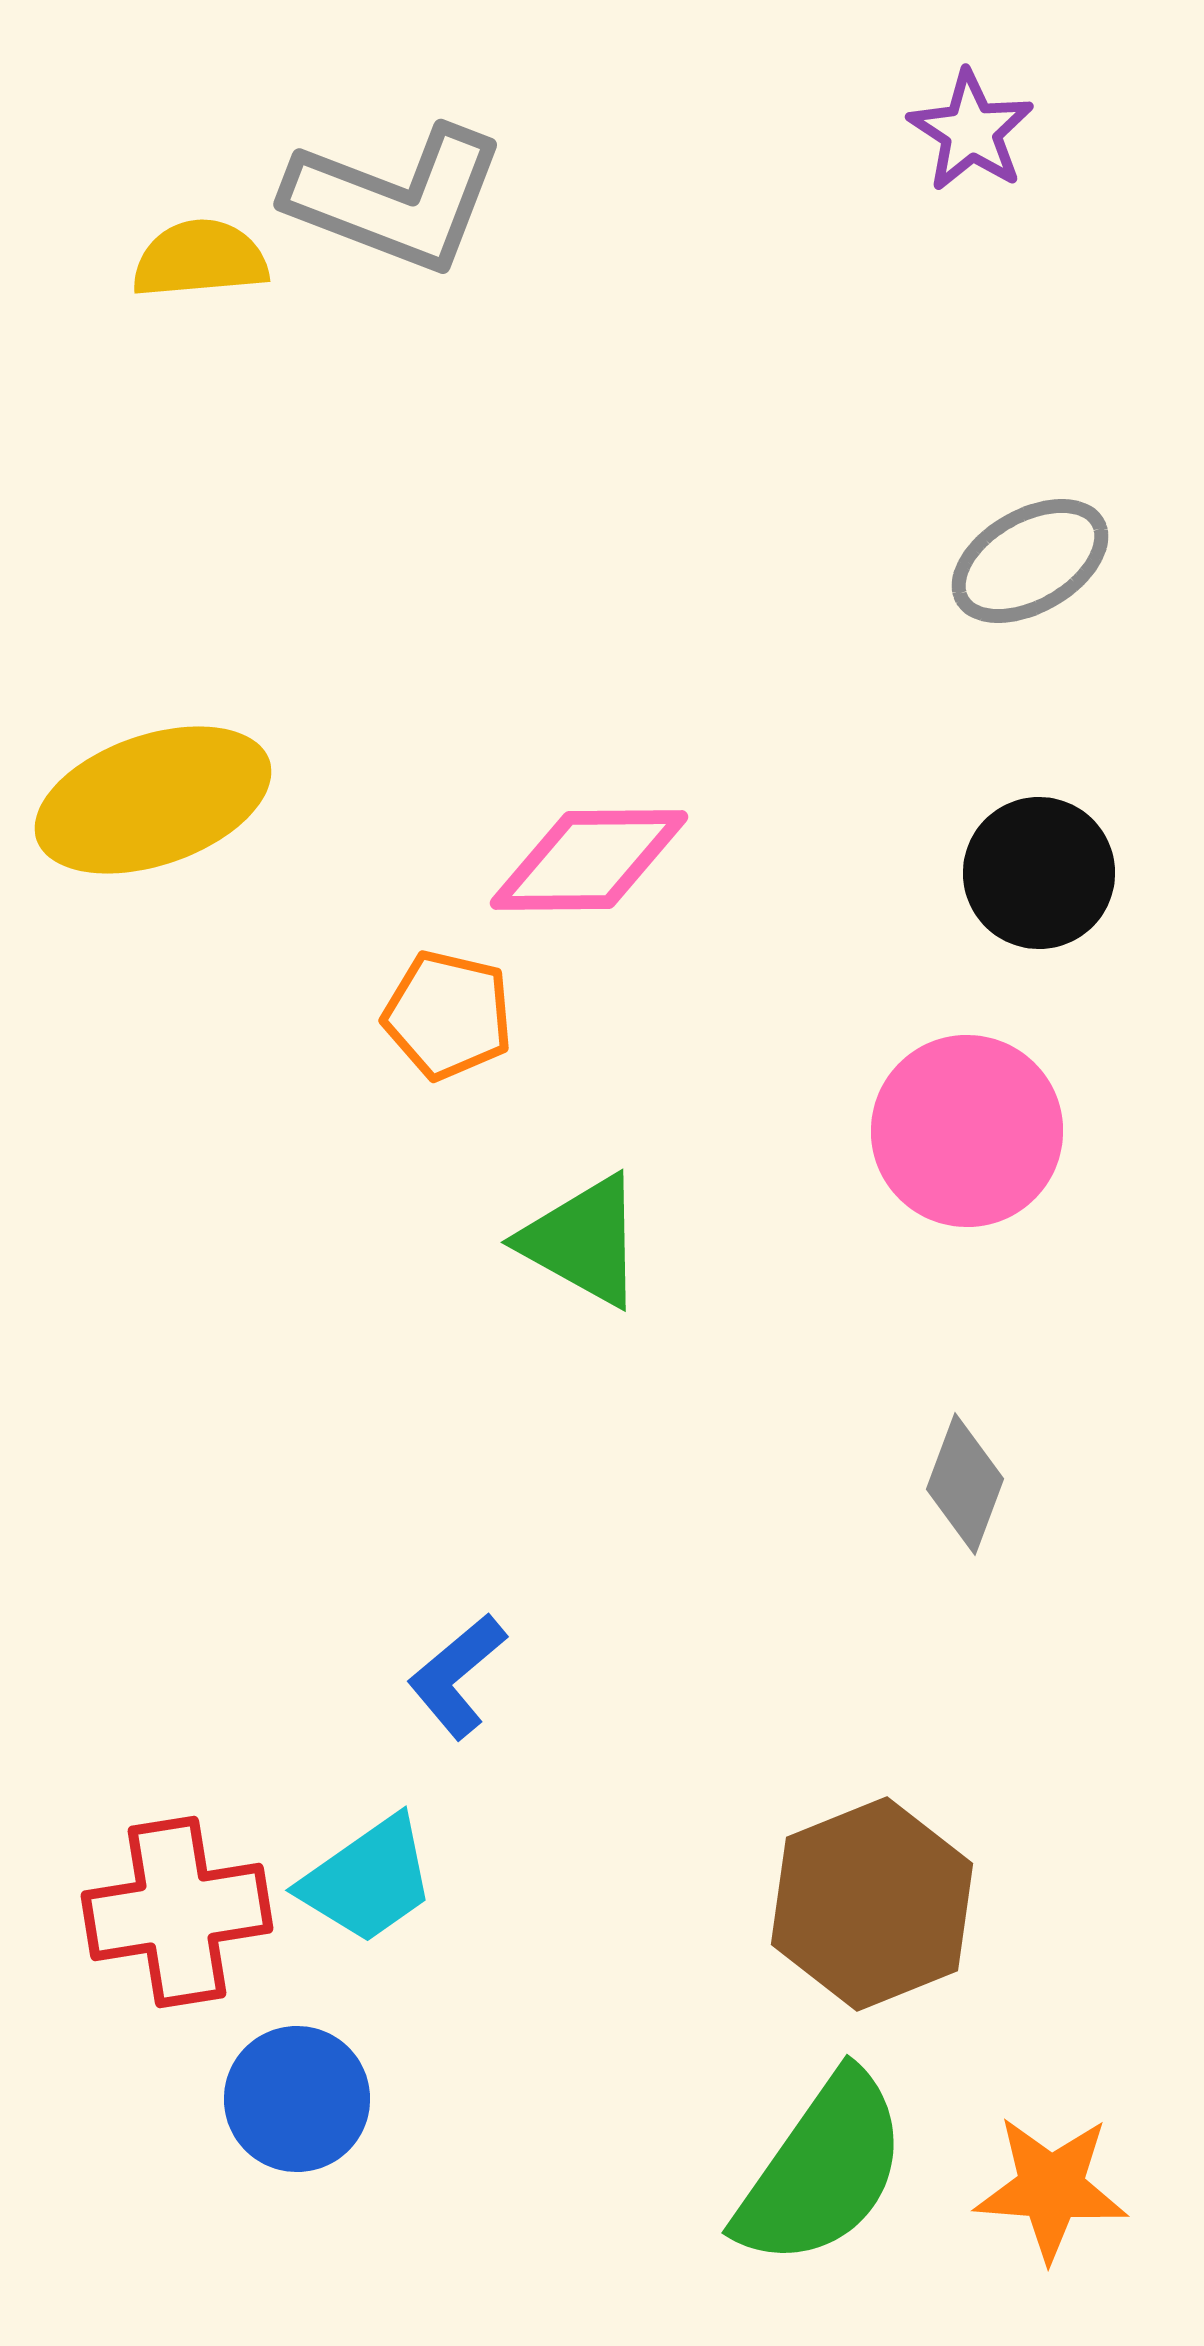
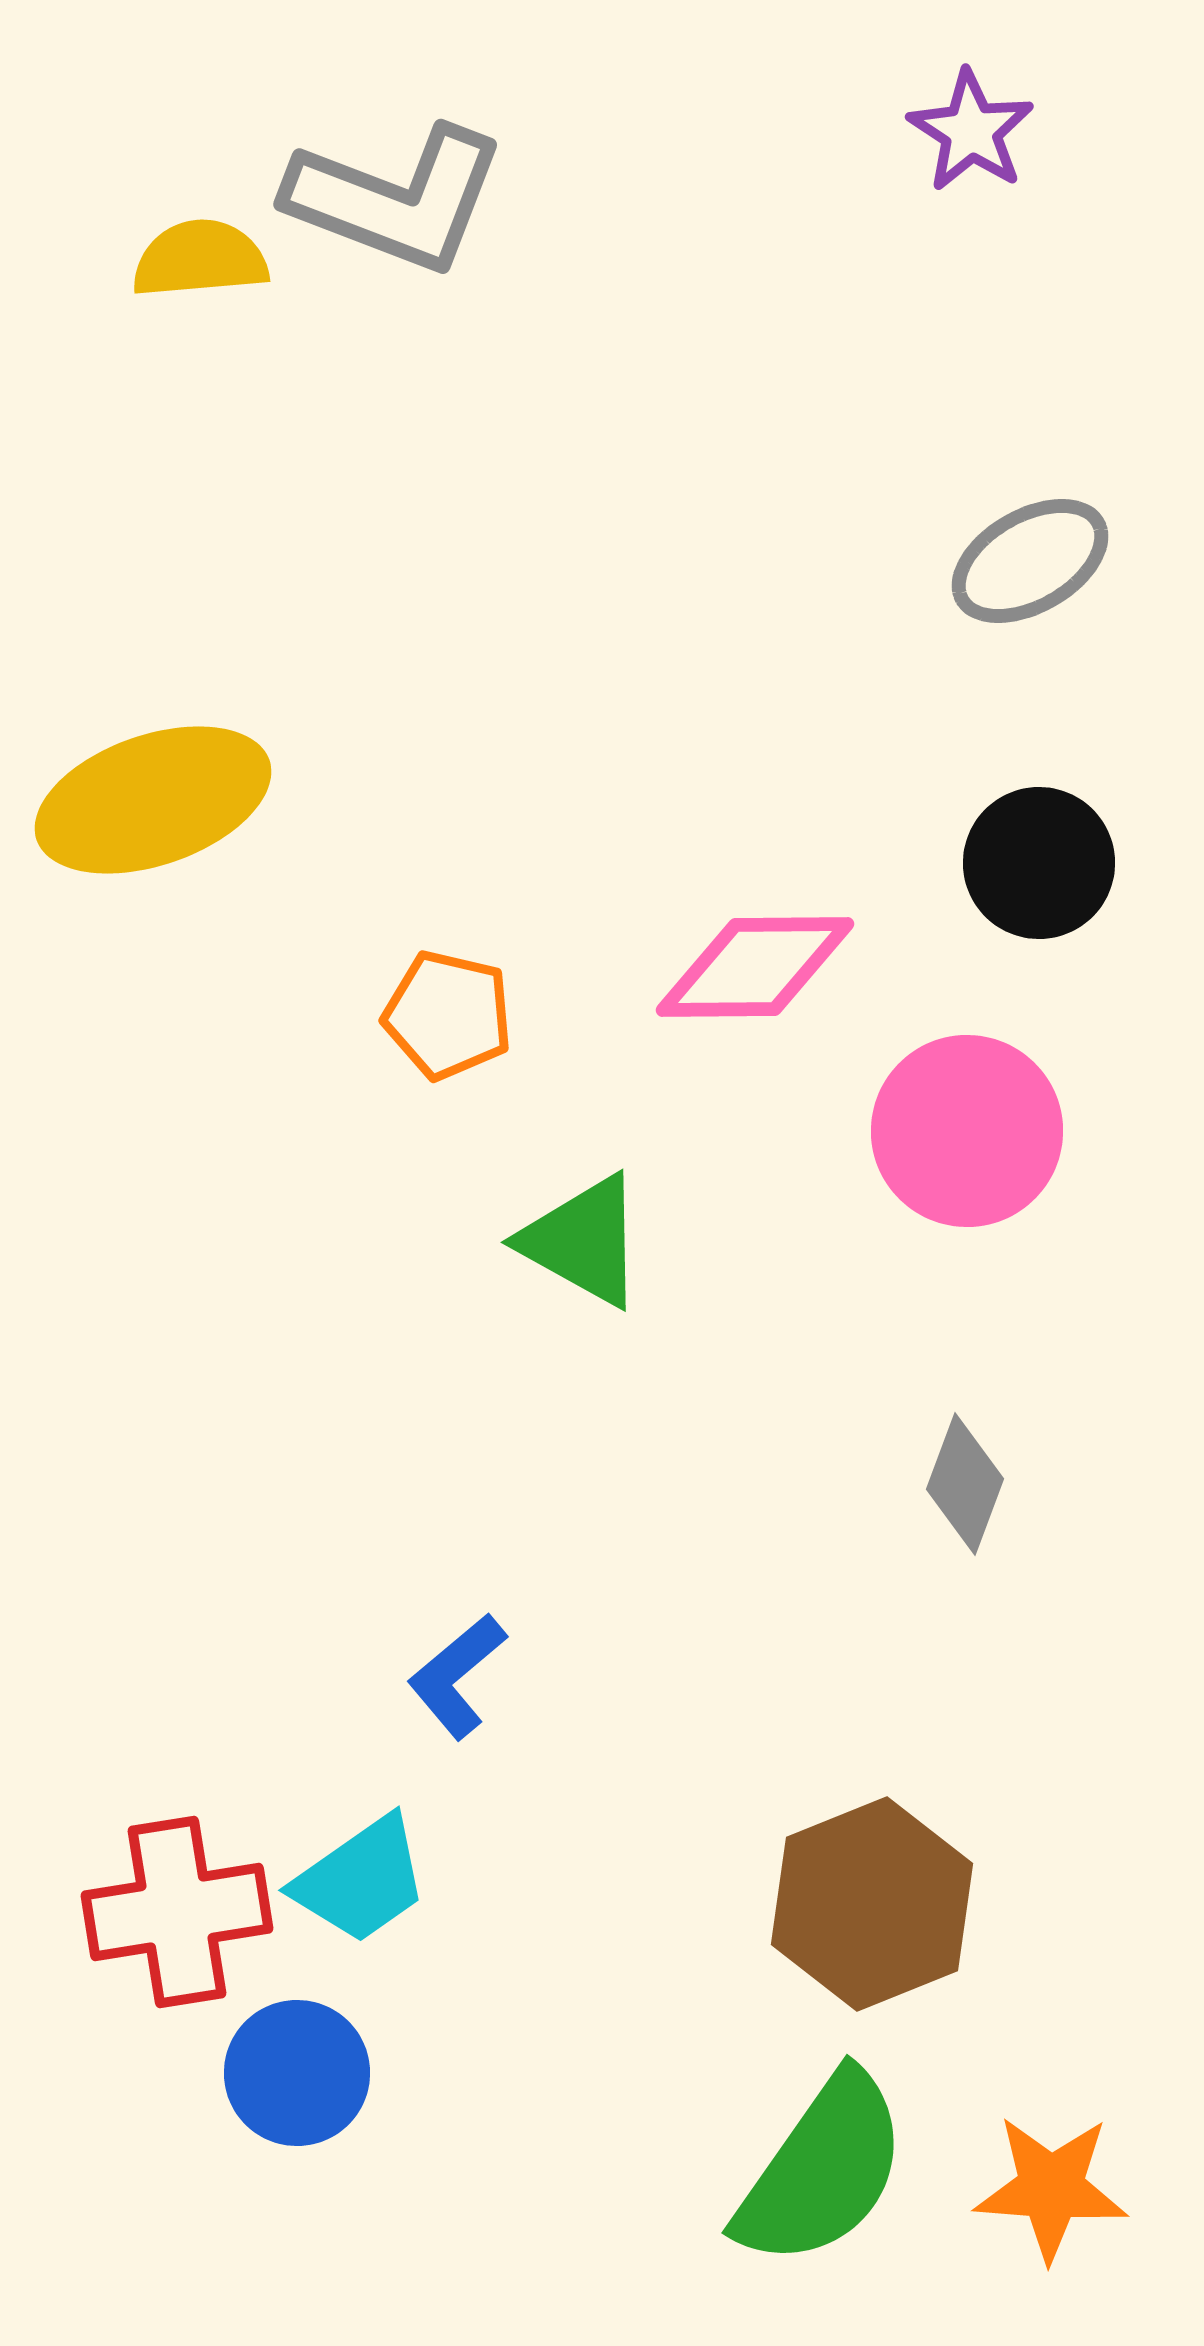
pink diamond: moved 166 px right, 107 px down
black circle: moved 10 px up
cyan trapezoid: moved 7 px left
blue circle: moved 26 px up
